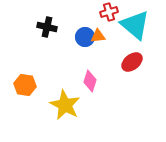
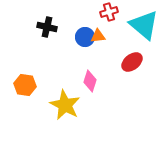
cyan triangle: moved 9 px right
